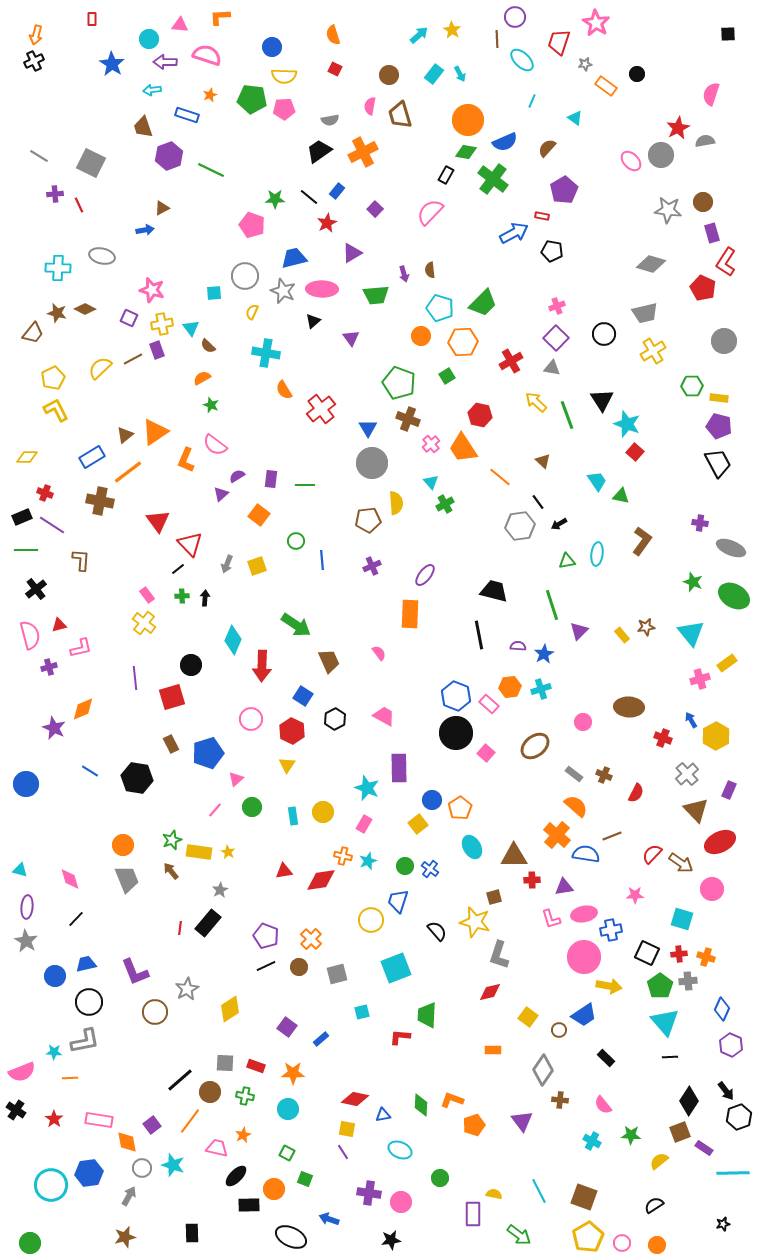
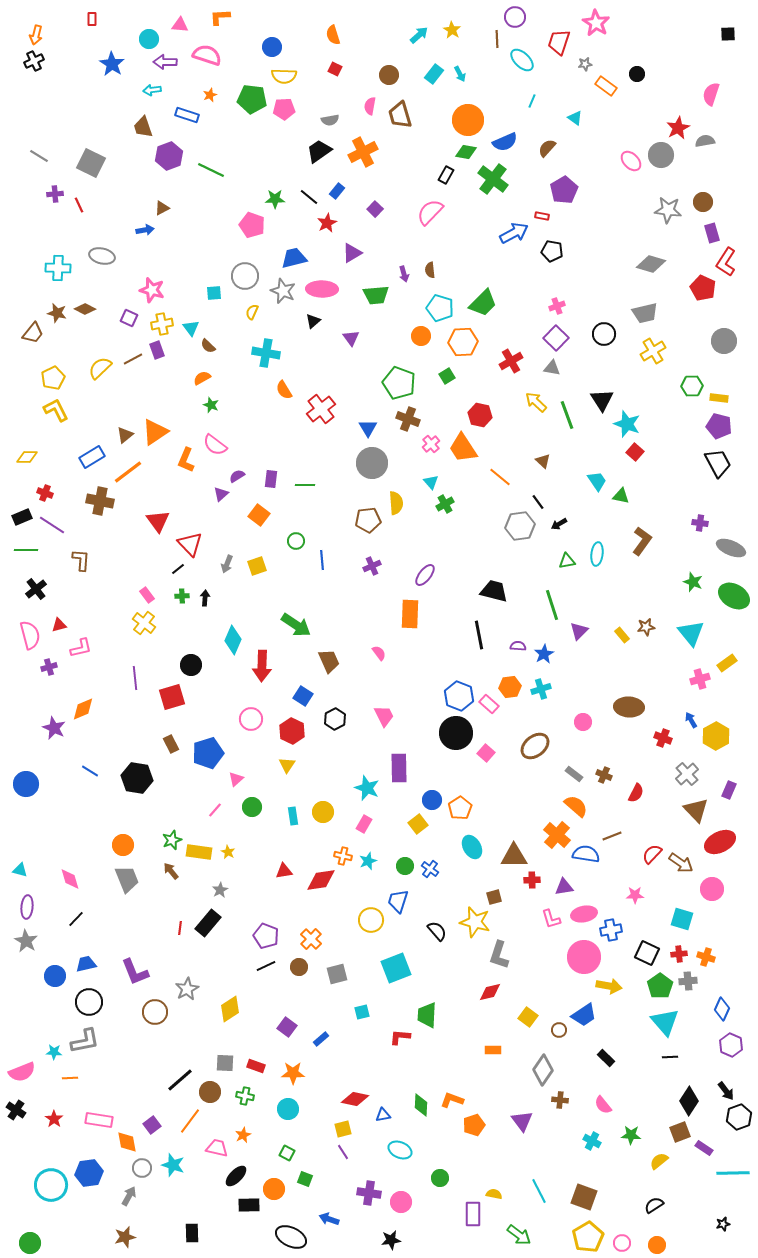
blue hexagon at (456, 696): moved 3 px right
pink trapezoid at (384, 716): rotated 35 degrees clockwise
yellow square at (347, 1129): moved 4 px left; rotated 24 degrees counterclockwise
